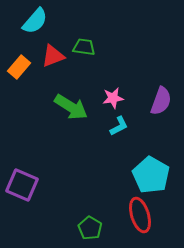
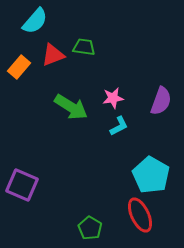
red triangle: moved 1 px up
red ellipse: rotated 8 degrees counterclockwise
